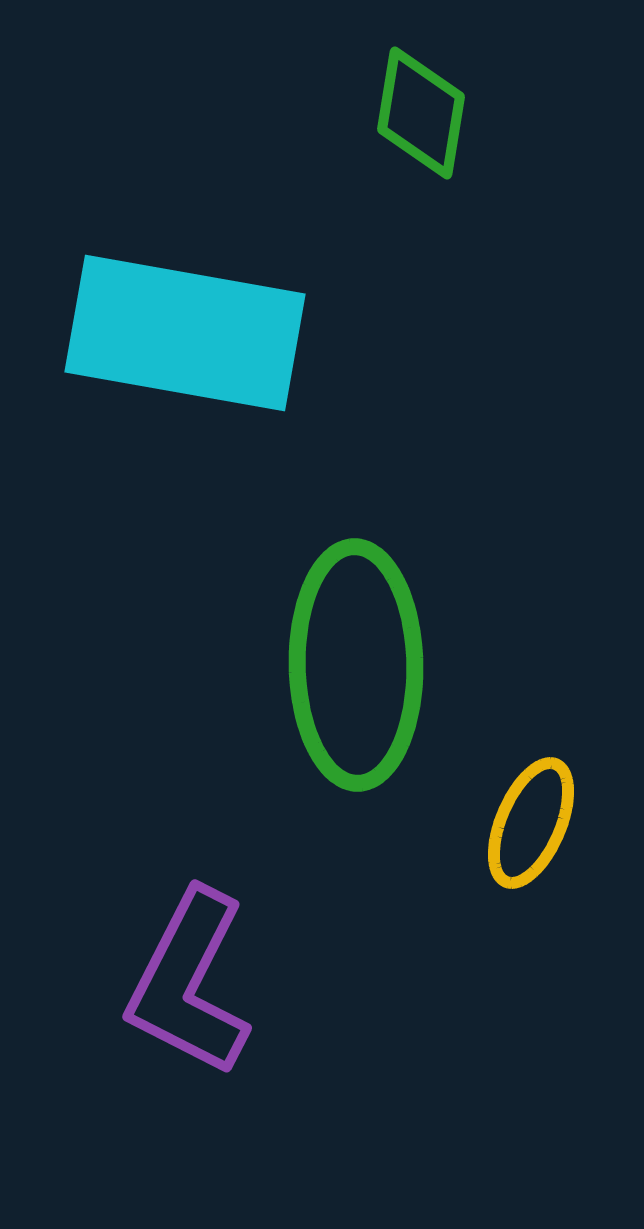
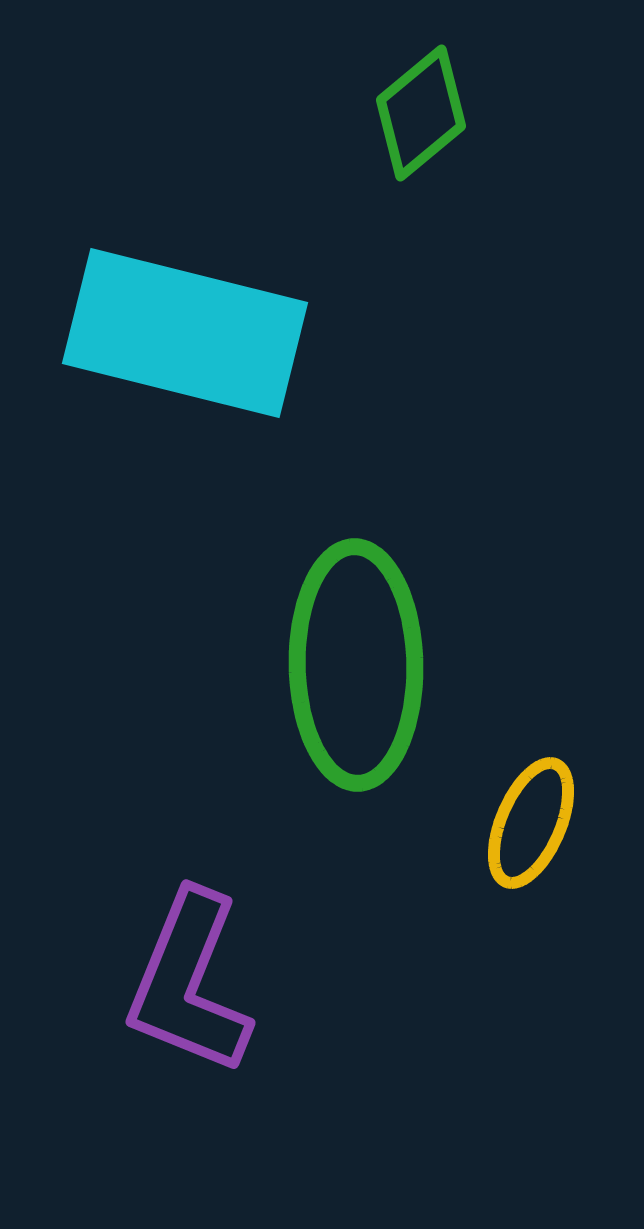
green diamond: rotated 41 degrees clockwise
cyan rectangle: rotated 4 degrees clockwise
purple L-shape: rotated 5 degrees counterclockwise
